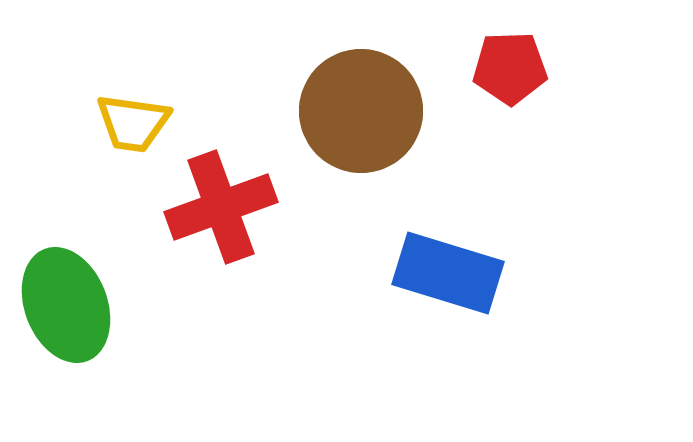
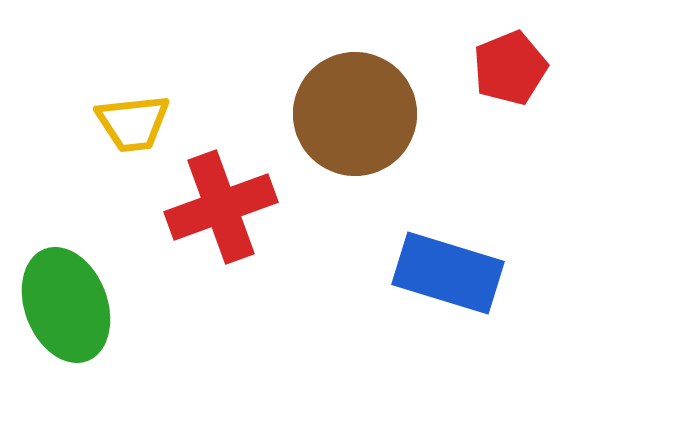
red pentagon: rotated 20 degrees counterclockwise
brown circle: moved 6 px left, 3 px down
yellow trapezoid: rotated 14 degrees counterclockwise
